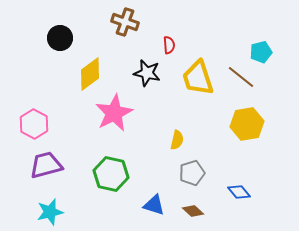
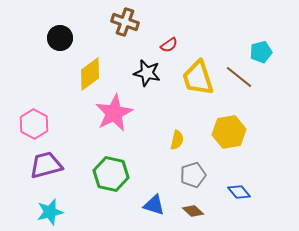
red semicircle: rotated 60 degrees clockwise
brown line: moved 2 px left
yellow hexagon: moved 18 px left, 8 px down
gray pentagon: moved 1 px right, 2 px down
